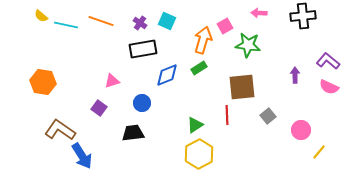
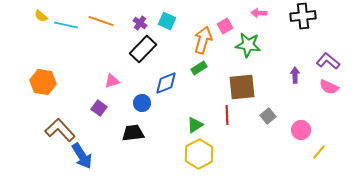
black rectangle: rotated 36 degrees counterclockwise
blue diamond: moved 1 px left, 8 px down
brown L-shape: rotated 12 degrees clockwise
